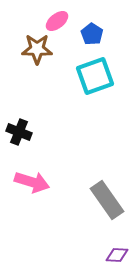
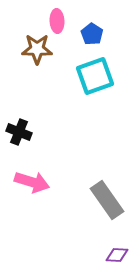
pink ellipse: rotated 55 degrees counterclockwise
